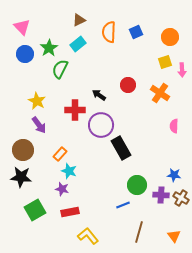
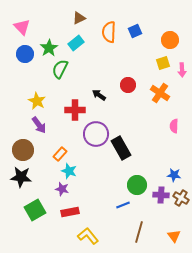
brown triangle: moved 2 px up
blue square: moved 1 px left, 1 px up
orange circle: moved 3 px down
cyan rectangle: moved 2 px left, 1 px up
yellow square: moved 2 px left, 1 px down
purple circle: moved 5 px left, 9 px down
